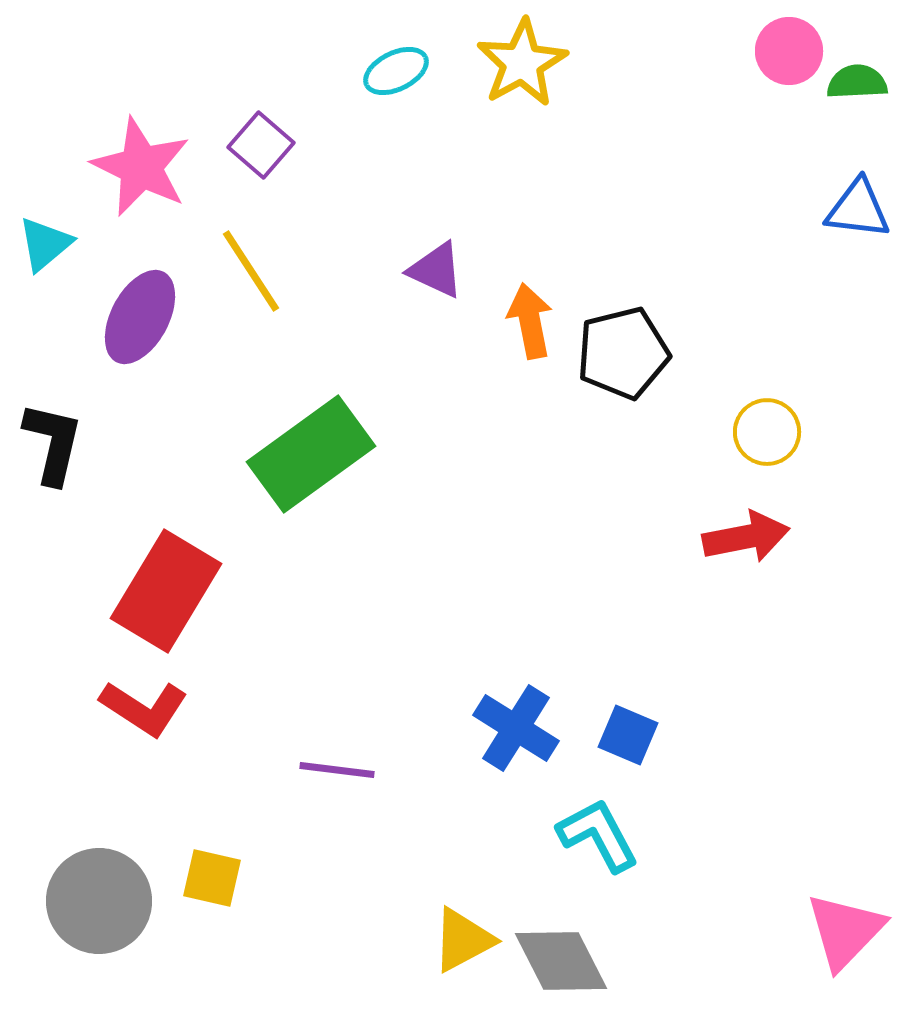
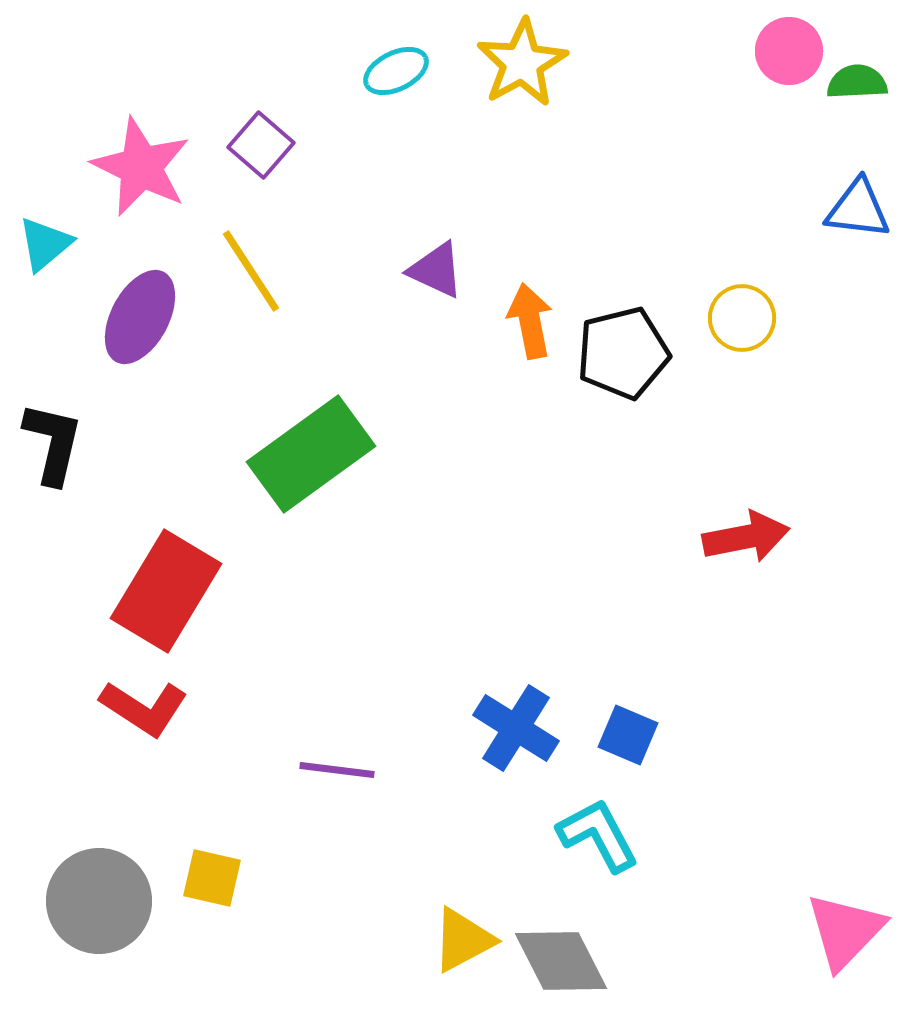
yellow circle: moved 25 px left, 114 px up
